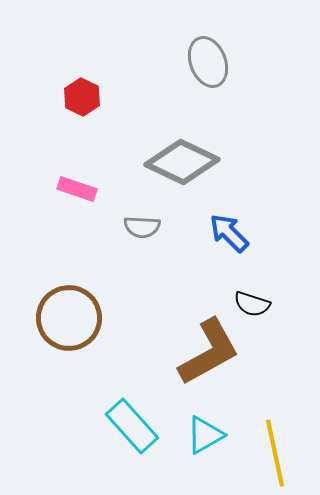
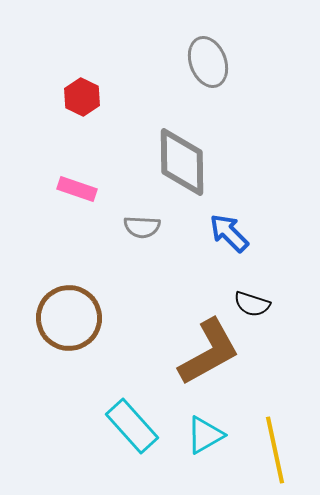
gray diamond: rotated 64 degrees clockwise
yellow line: moved 3 px up
